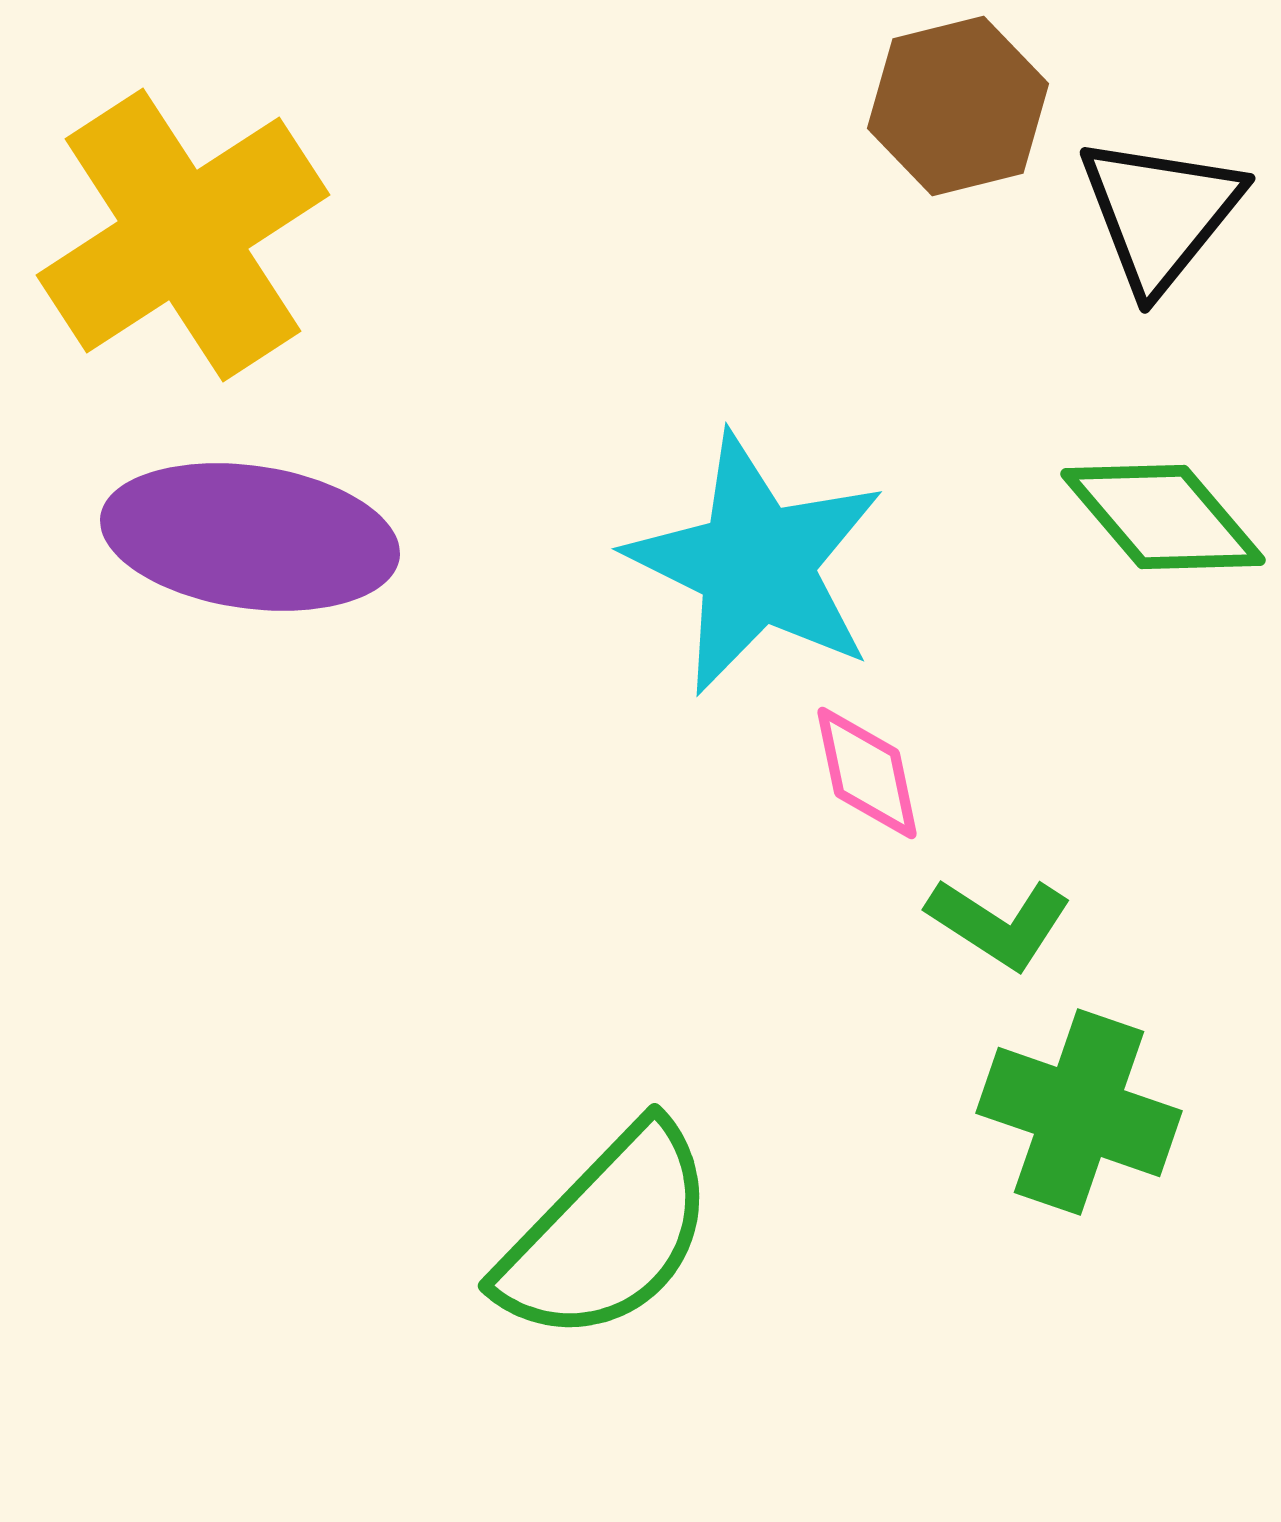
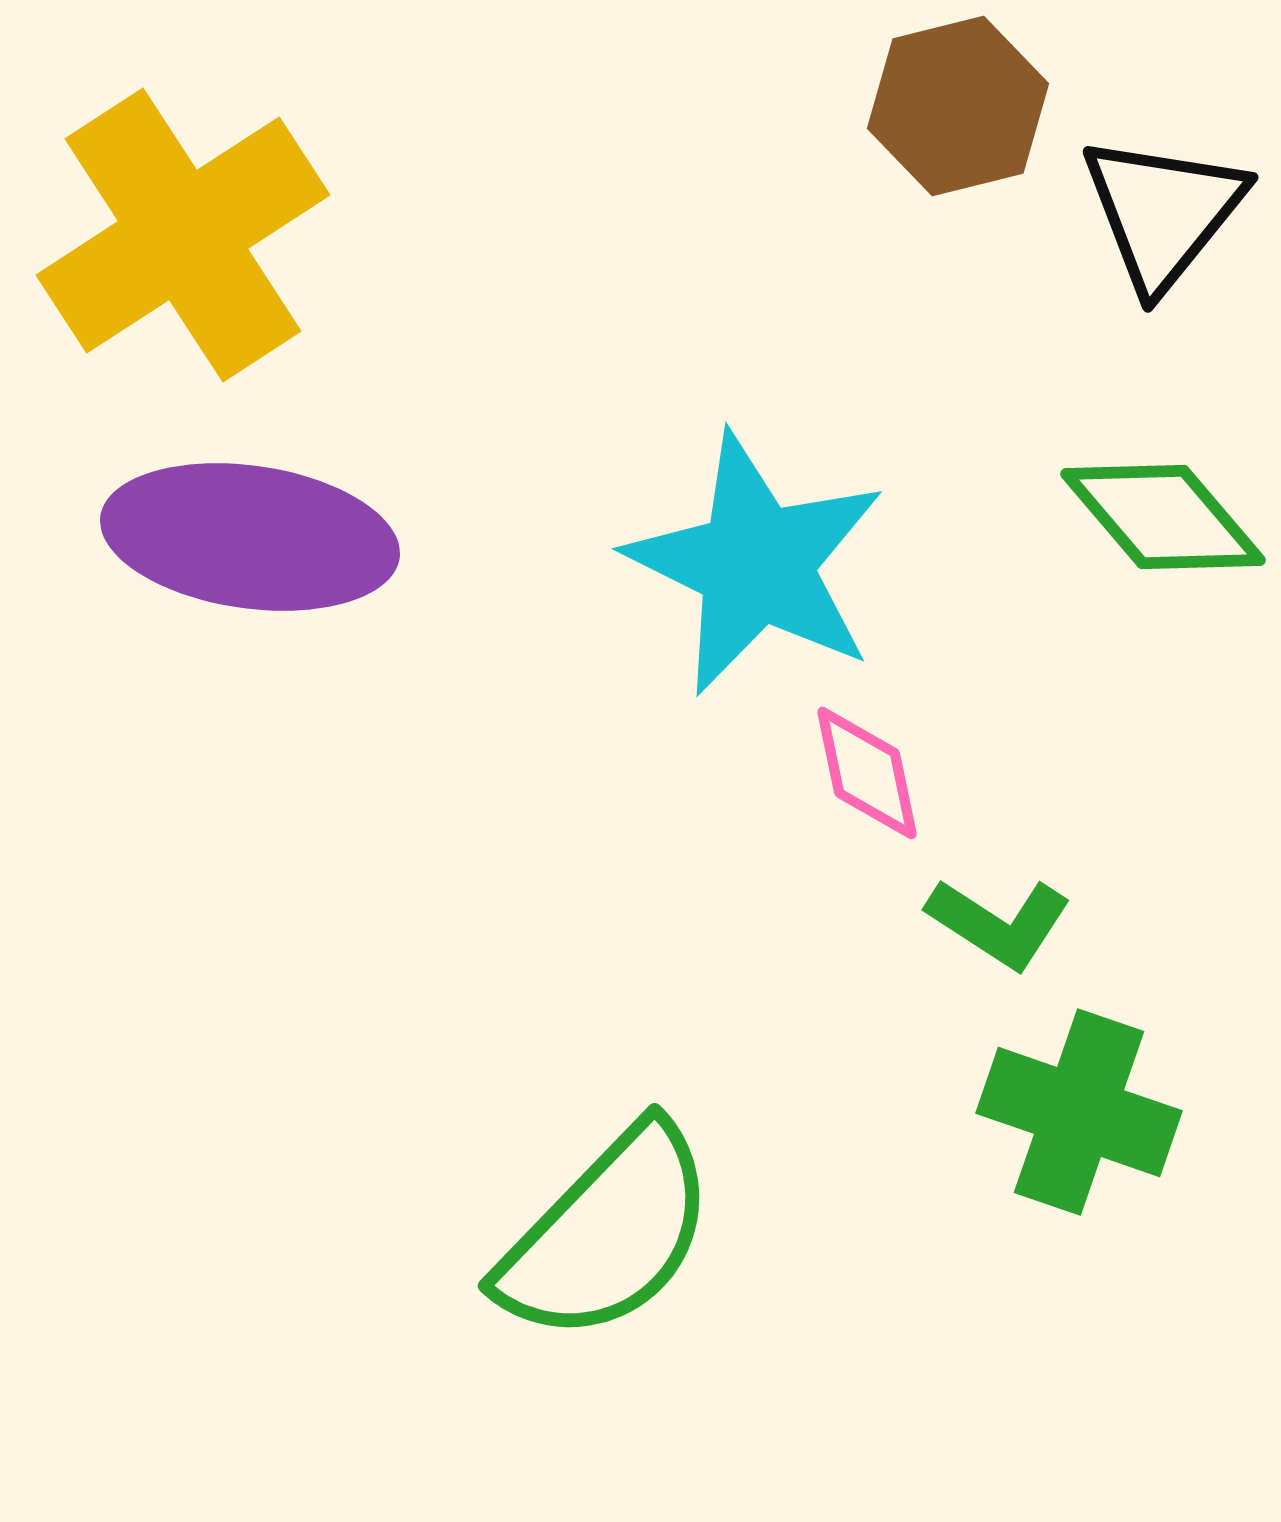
black triangle: moved 3 px right, 1 px up
